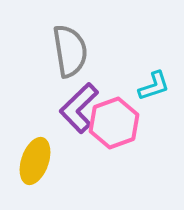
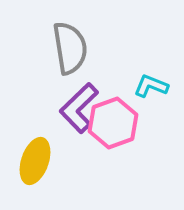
gray semicircle: moved 3 px up
cyan L-shape: moved 3 px left; rotated 140 degrees counterclockwise
pink hexagon: moved 1 px left
